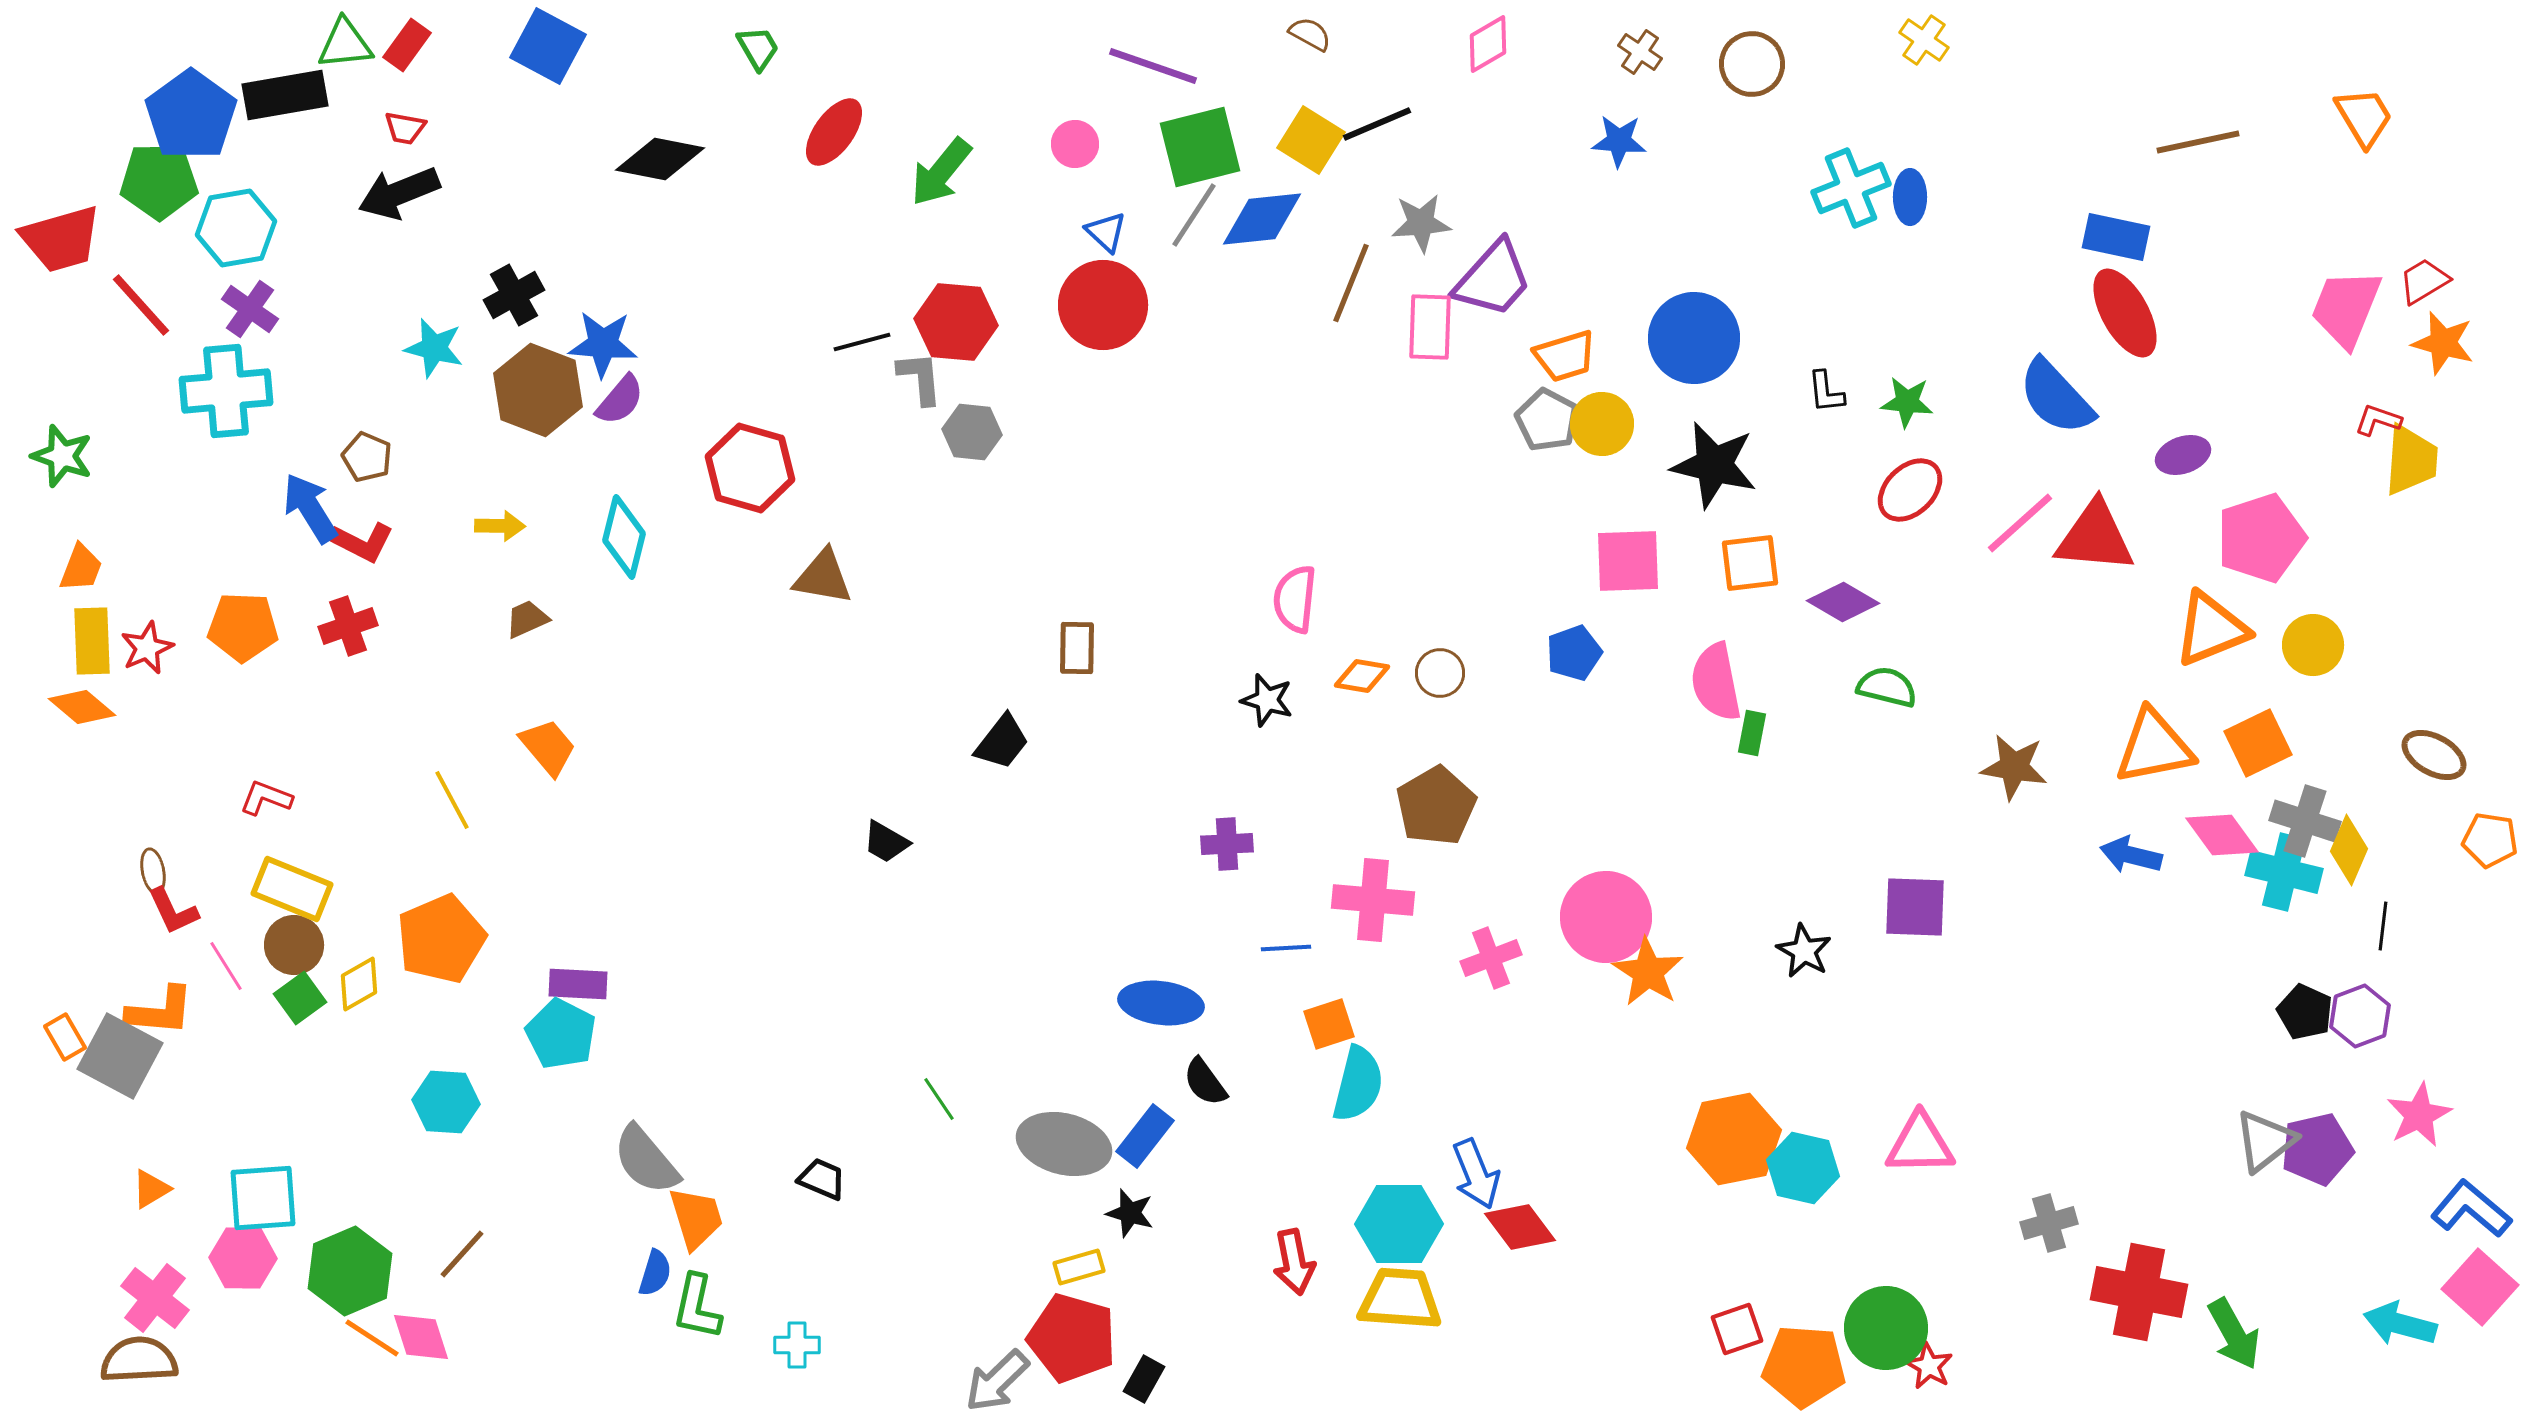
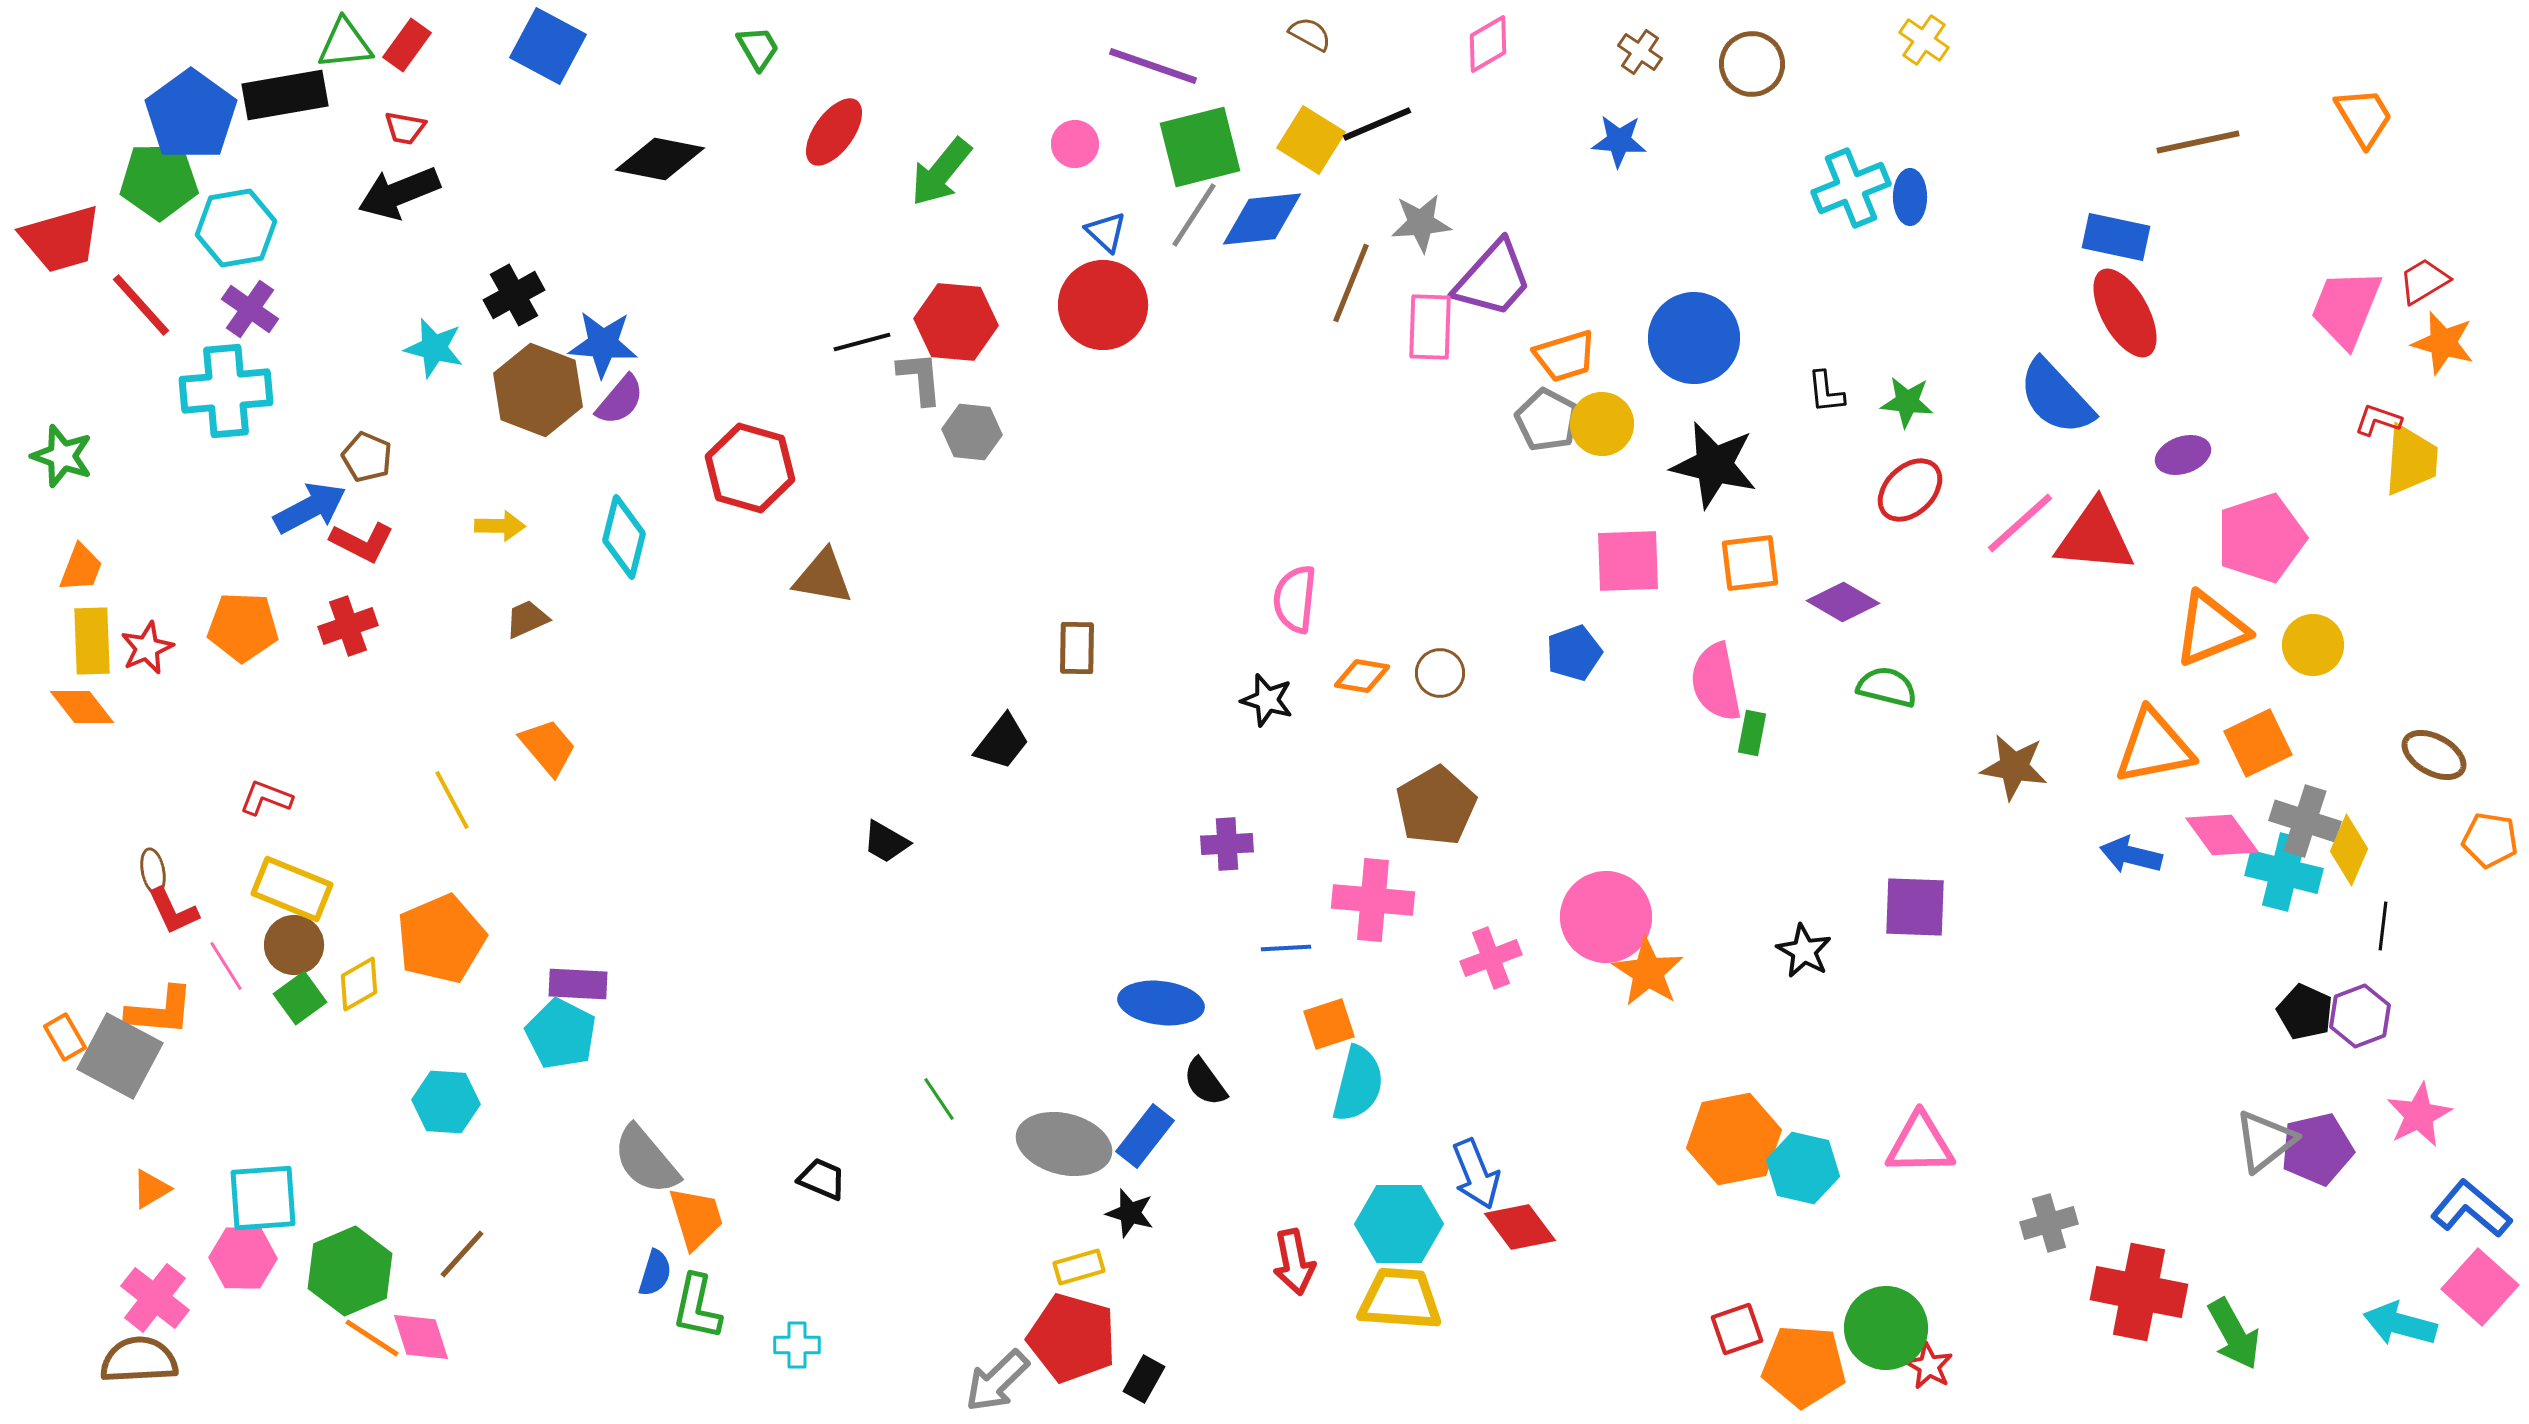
blue arrow at (310, 508): rotated 94 degrees clockwise
orange diamond at (82, 707): rotated 12 degrees clockwise
